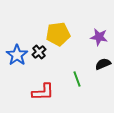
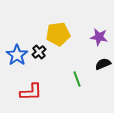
red L-shape: moved 12 px left
